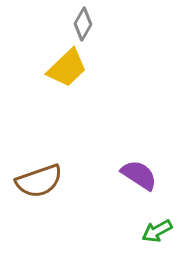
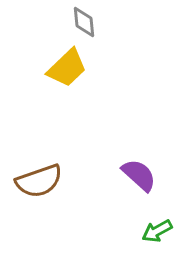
gray diamond: moved 1 px right, 2 px up; rotated 36 degrees counterclockwise
purple semicircle: rotated 9 degrees clockwise
